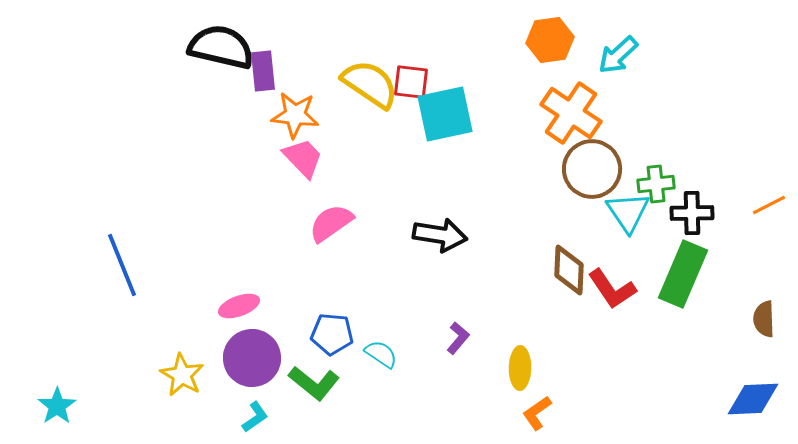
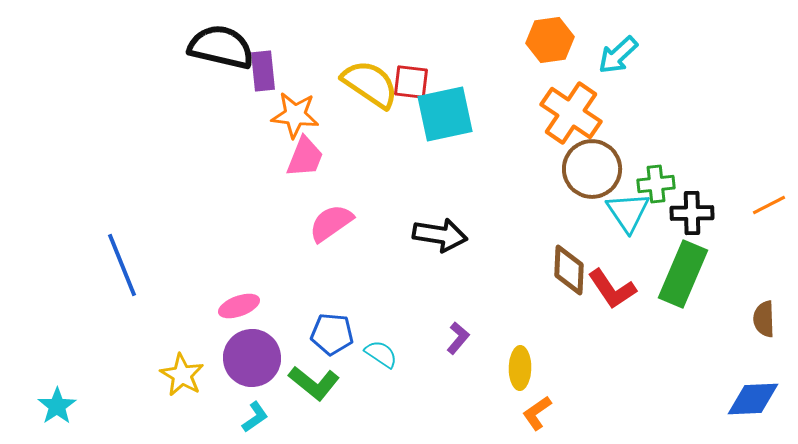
pink trapezoid: moved 2 px right, 1 px up; rotated 66 degrees clockwise
